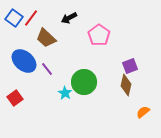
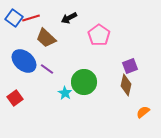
red line: rotated 36 degrees clockwise
purple line: rotated 16 degrees counterclockwise
